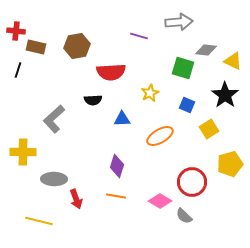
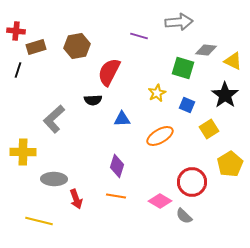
brown rectangle: rotated 30 degrees counterclockwise
red semicircle: moved 2 px left; rotated 120 degrees clockwise
yellow star: moved 7 px right
yellow pentagon: rotated 15 degrees counterclockwise
